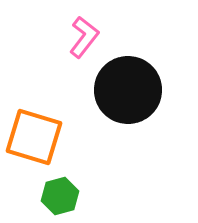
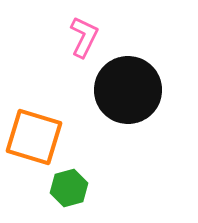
pink L-shape: rotated 12 degrees counterclockwise
green hexagon: moved 9 px right, 8 px up
